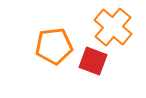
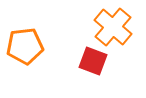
orange pentagon: moved 29 px left
